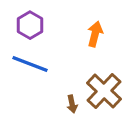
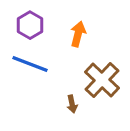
orange arrow: moved 17 px left
brown cross: moved 2 px left, 11 px up
